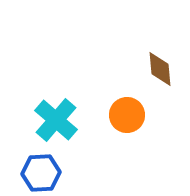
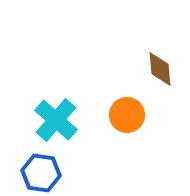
blue hexagon: rotated 12 degrees clockwise
